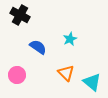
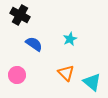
blue semicircle: moved 4 px left, 3 px up
